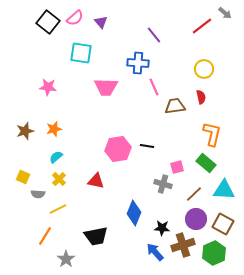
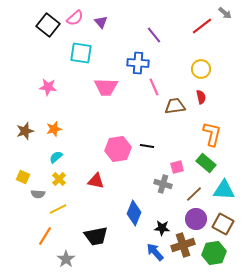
black square: moved 3 px down
yellow circle: moved 3 px left
green hexagon: rotated 15 degrees clockwise
